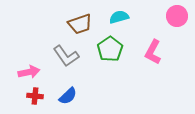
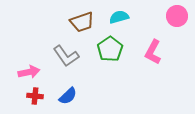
brown trapezoid: moved 2 px right, 2 px up
